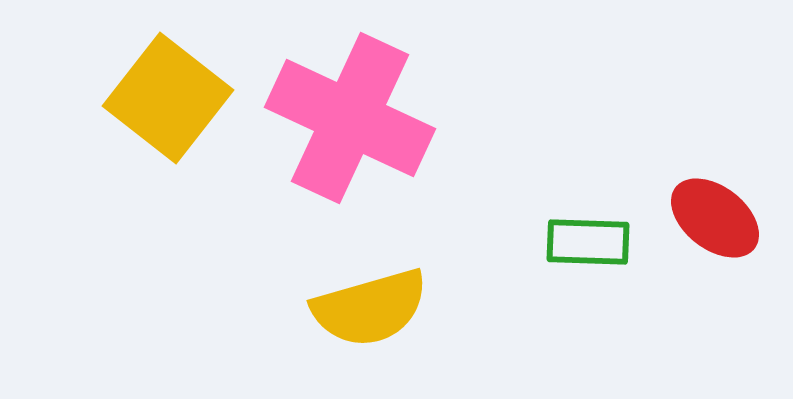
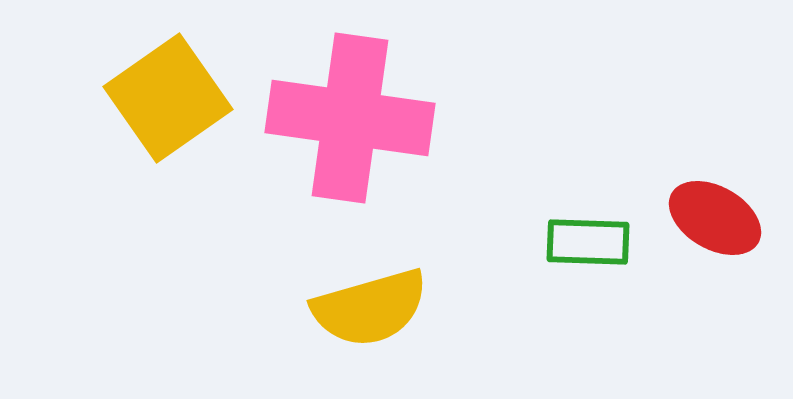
yellow square: rotated 17 degrees clockwise
pink cross: rotated 17 degrees counterclockwise
red ellipse: rotated 8 degrees counterclockwise
